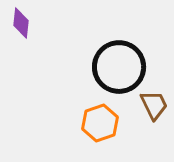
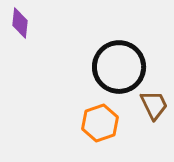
purple diamond: moved 1 px left
